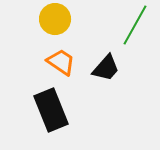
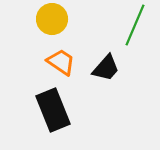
yellow circle: moved 3 px left
green line: rotated 6 degrees counterclockwise
black rectangle: moved 2 px right
